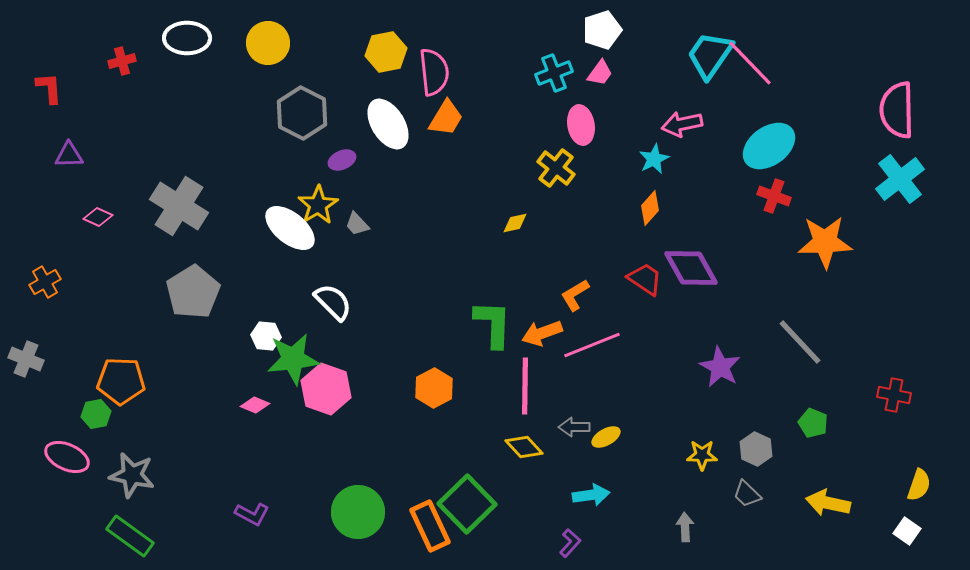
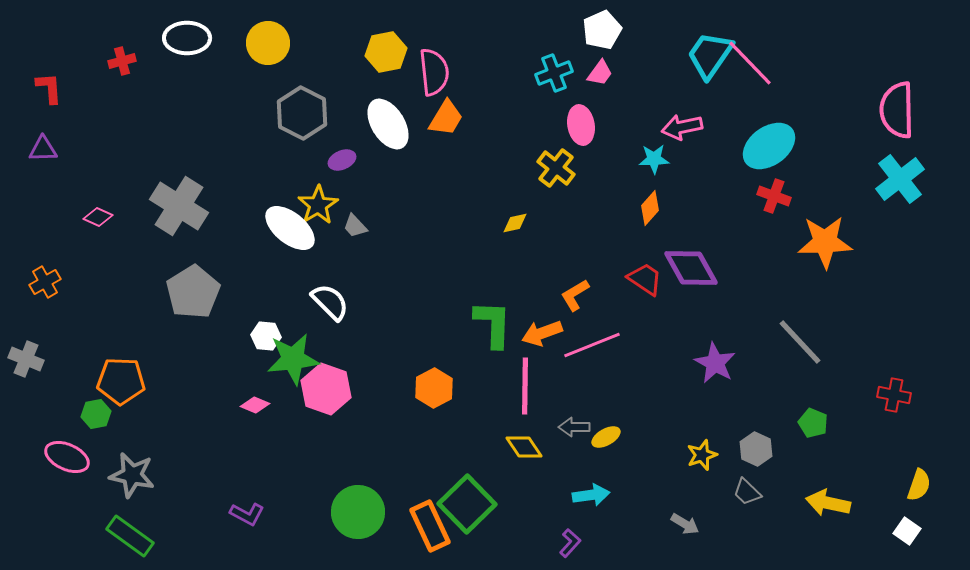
white pentagon at (602, 30): rotated 6 degrees counterclockwise
pink arrow at (682, 124): moved 3 px down
purple triangle at (69, 155): moved 26 px left, 6 px up
cyan star at (654, 159): rotated 24 degrees clockwise
gray trapezoid at (357, 224): moved 2 px left, 2 px down
white semicircle at (333, 302): moved 3 px left
purple star at (720, 367): moved 5 px left, 4 px up
yellow diamond at (524, 447): rotated 9 degrees clockwise
yellow star at (702, 455): rotated 20 degrees counterclockwise
gray trapezoid at (747, 494): moved 2 px up
purple L-shape at (252, 514): moved 5 px left
gray arrow at (685, 527): moved 3 px up; rotated 124 degrees clockwise
